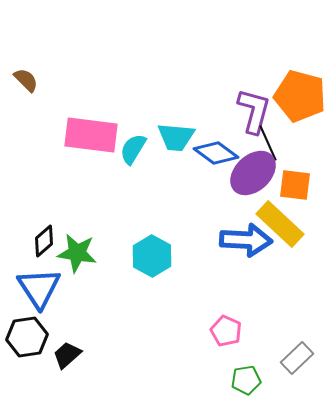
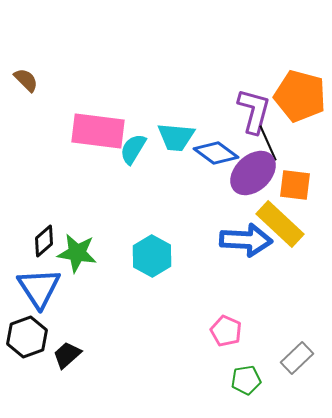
pink rectangle: moved 7 px right, 4 px up
black hexagon: rotated 12 degrees counterclockwise
